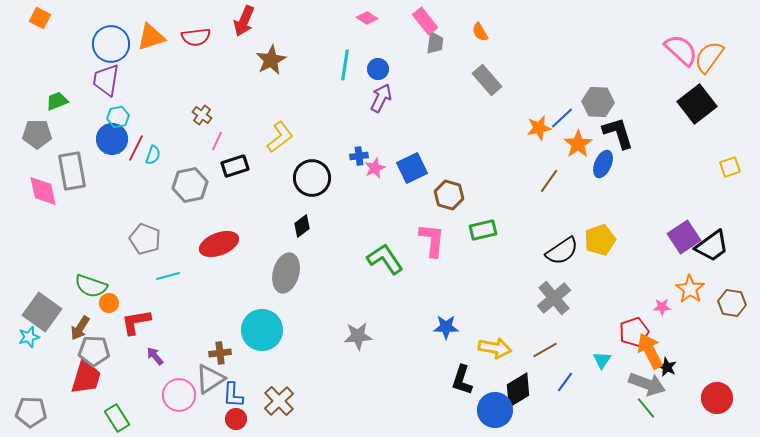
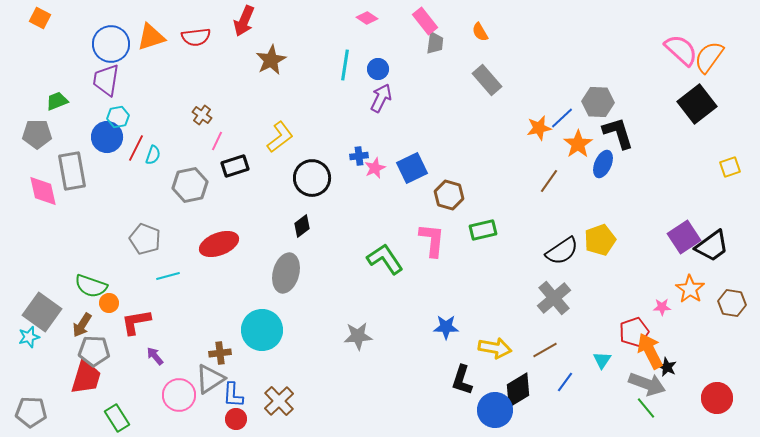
blue circle at (112, 139): moved 5 px left, 2 px up
brown arrow at (80, 328): moved 2 px right, 3 px up
